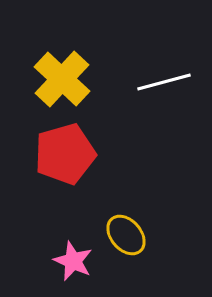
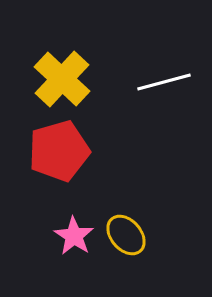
red pentagon: moved 6 px left, 3 px up
pink star: moved 1 px right, 25 px up; rotated 9 degrees clockwise
